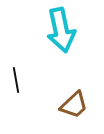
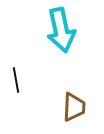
brown trapezoid: moved 2 px down; rotated 44 degrees counterclockwise
